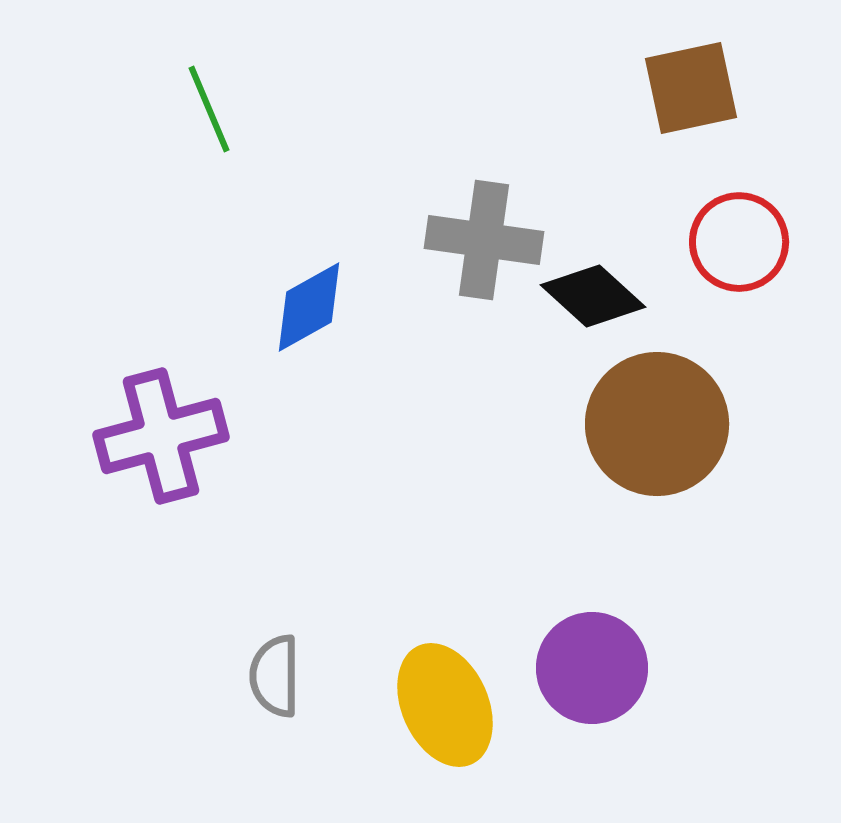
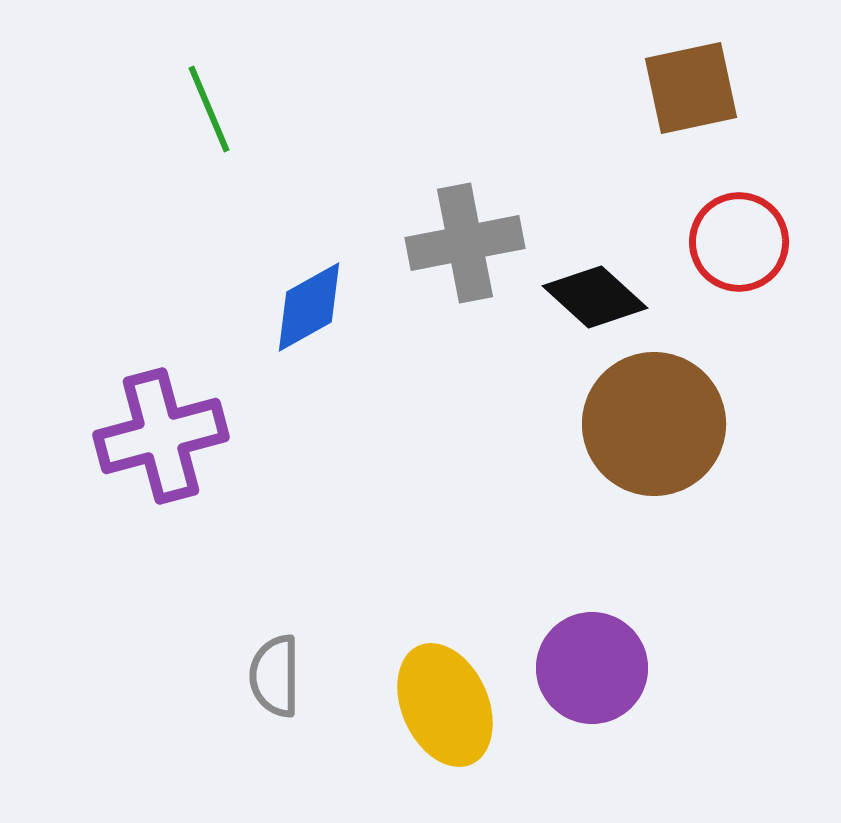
gray cross: moved 19 px left, 3 px down; rotated 19 degrees counterclockwise
black diamond: moved 2 px right, 1 px down
brown circle: moved 3 px left
